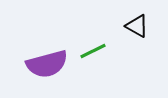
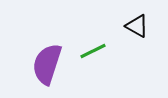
purple semicircle: rotated 123 degrees clockwise
